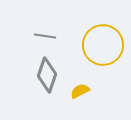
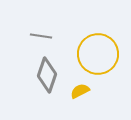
gray line: moved 4 px left
yellow circle: moved 5 px left, 9 px down
